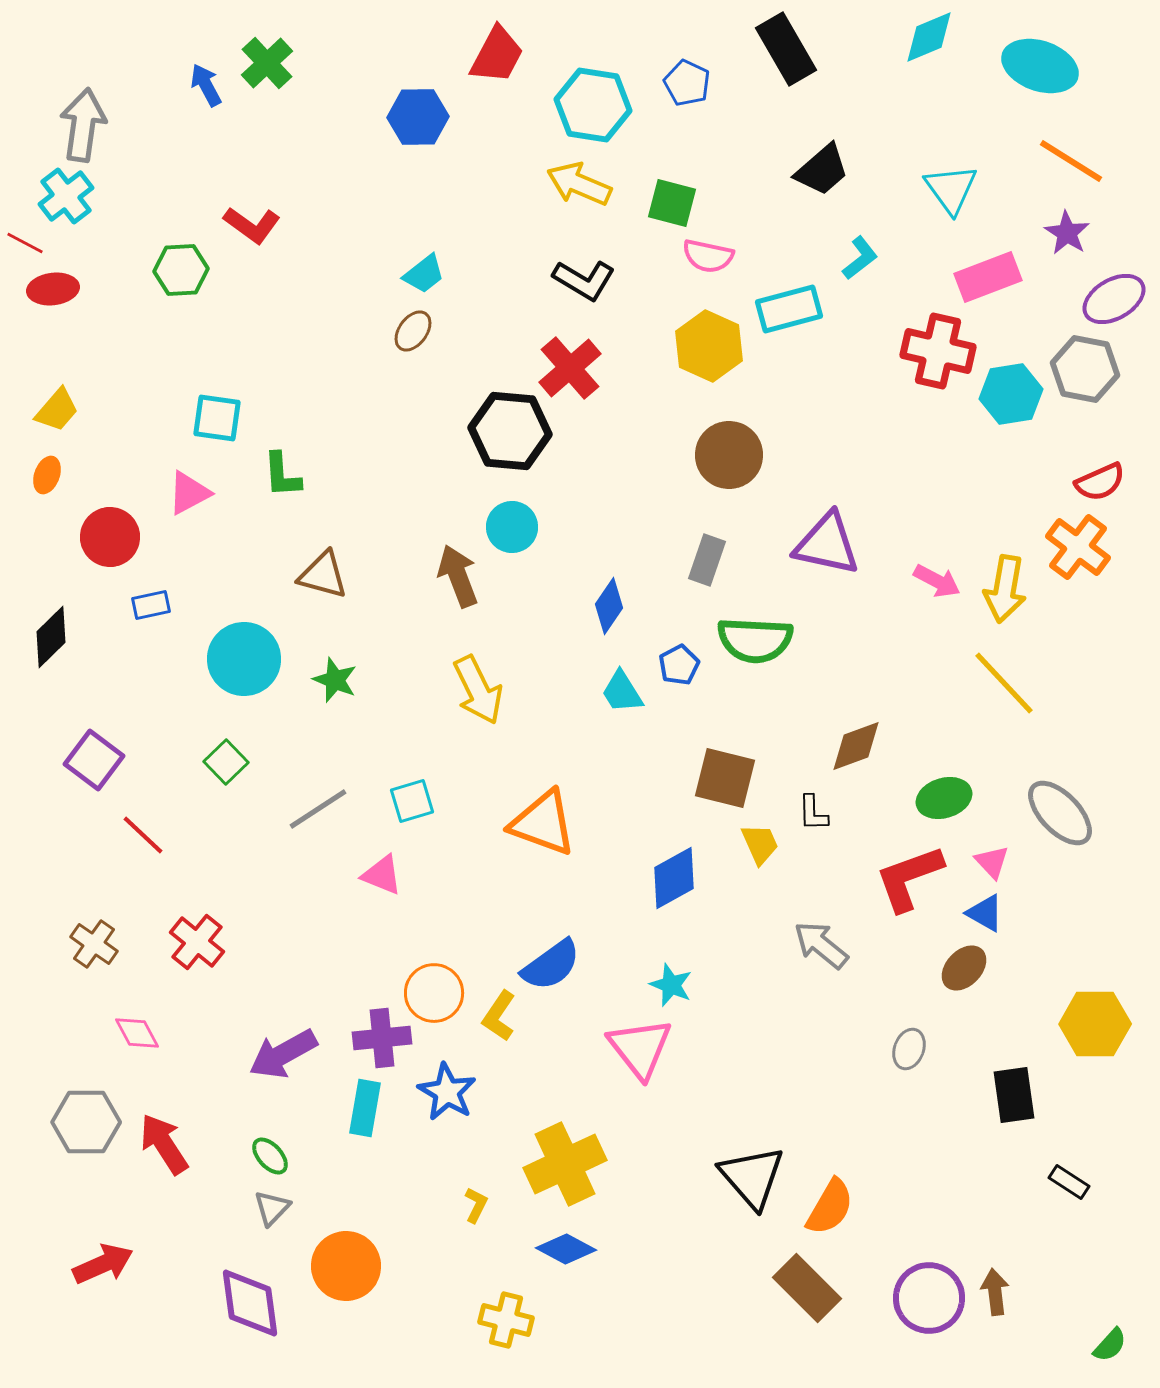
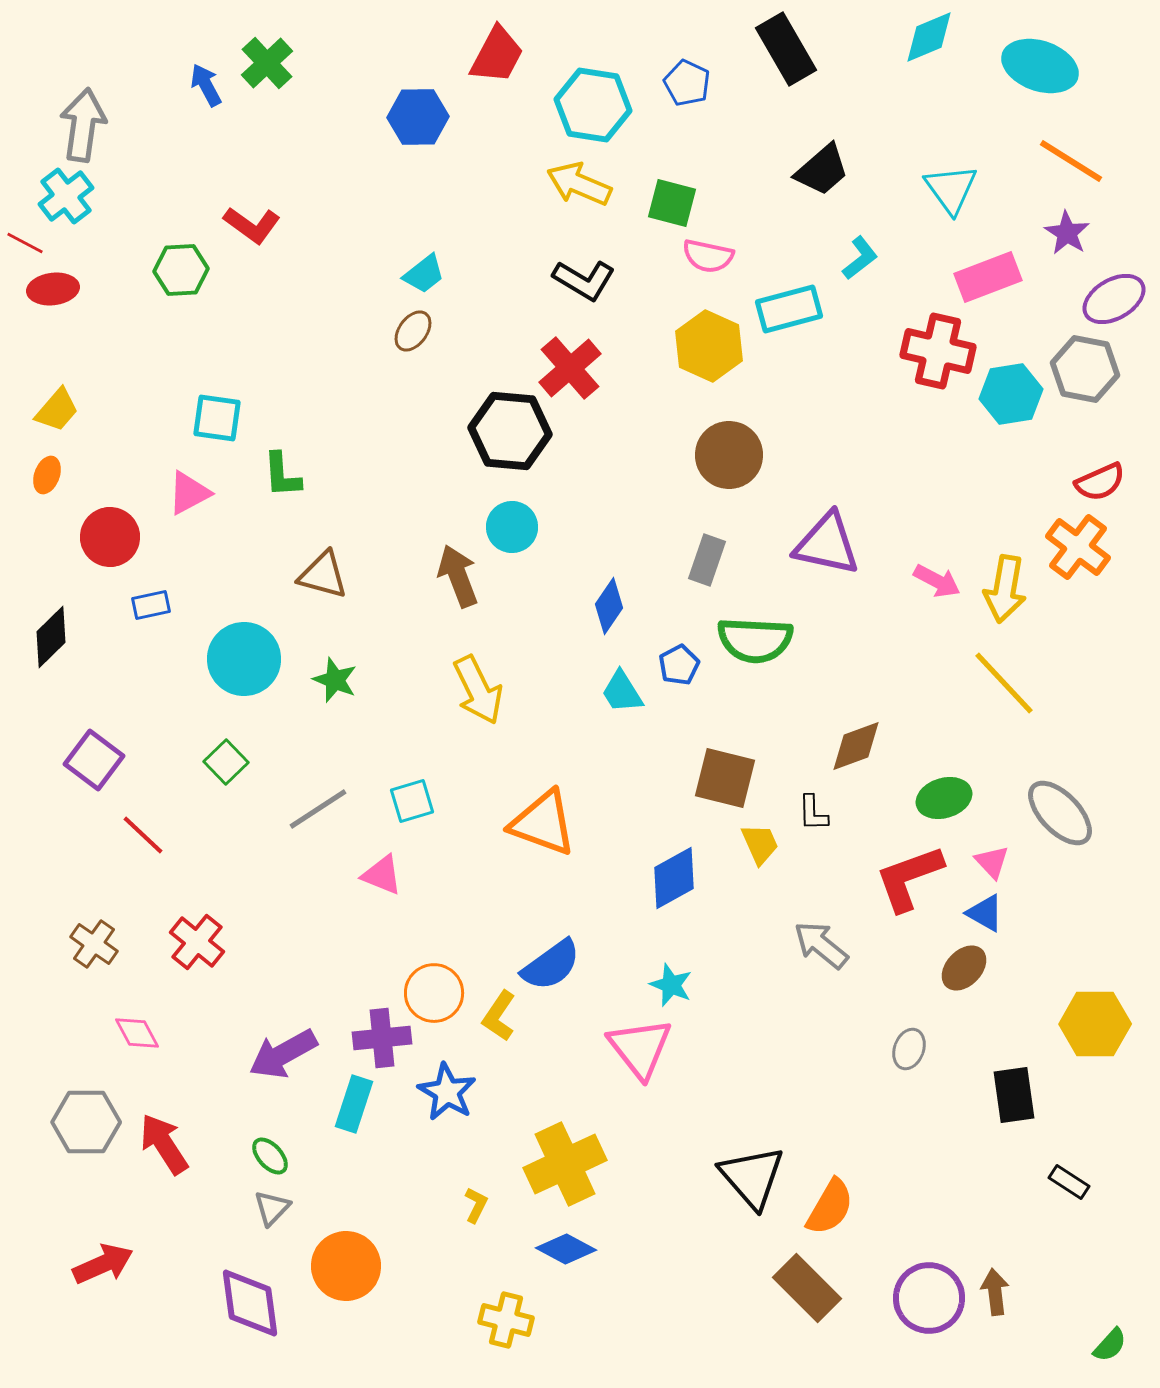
cyan rectangle at (365, 1108): moved 11 px left, 4 px up; rotated 8 degrees clockwise
